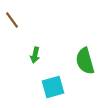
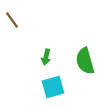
green arrow: moved 11 px right, 2 px down
